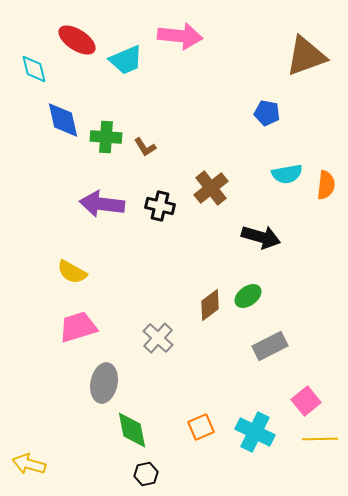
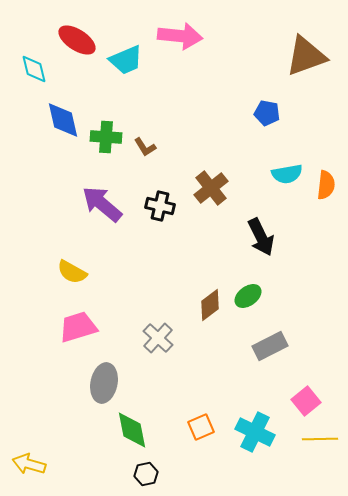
purple arrow: rotated 33 degrees clockwise
black arrow: rotated 48 degrees clockwise
